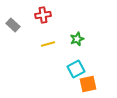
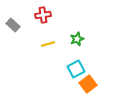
orange square: rotated 24 degrees counterclockwise
